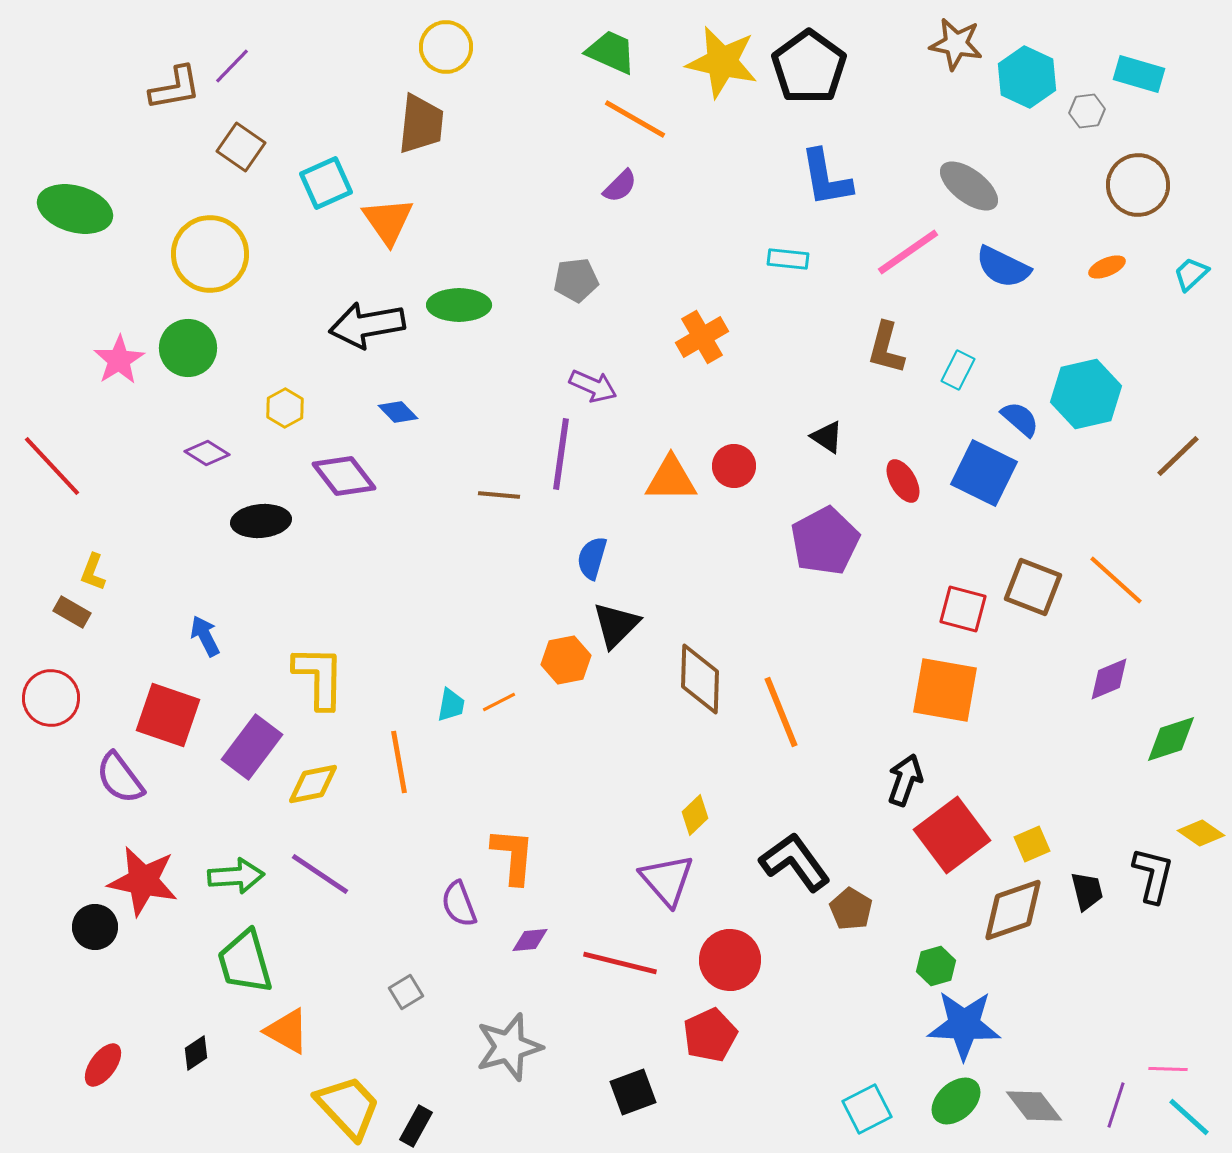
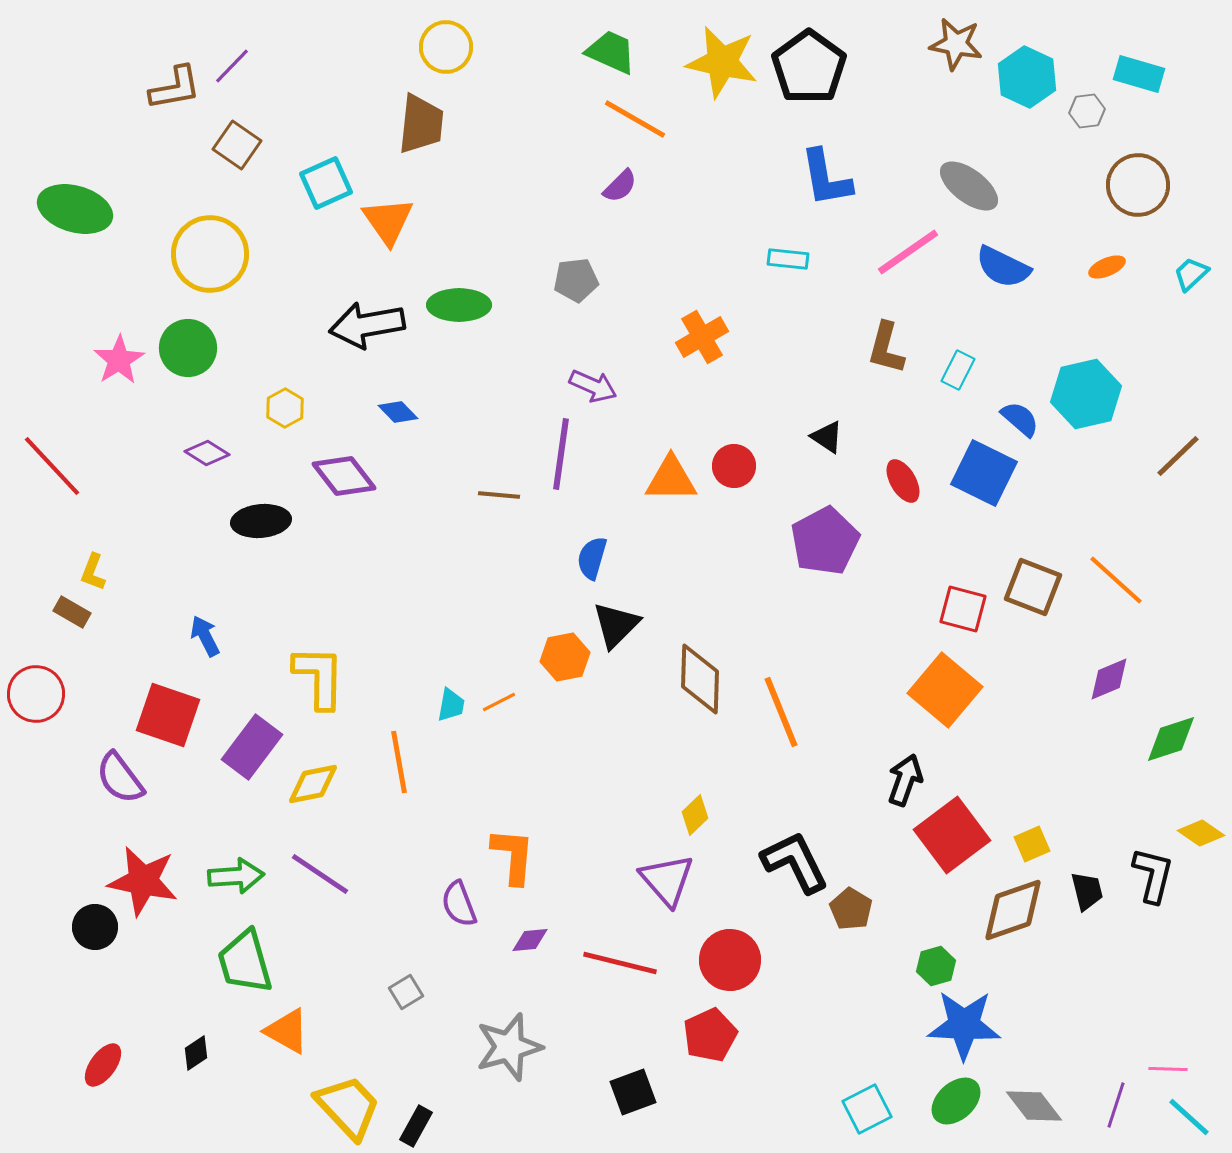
brown square at (241, 147): moved 4 px left, 2 px up
orange hexagon at (566, 660): moved 1 px left, 3 px up
orange square at (945, 690): rotated 30 degrees clockwise
red circle at (51, 698): moved 15 px left, 4 px up
black L-shape at (795, 862): rotated 10 degrees clockwise
